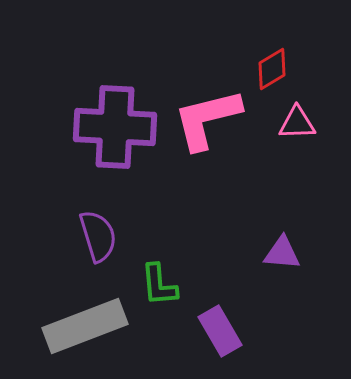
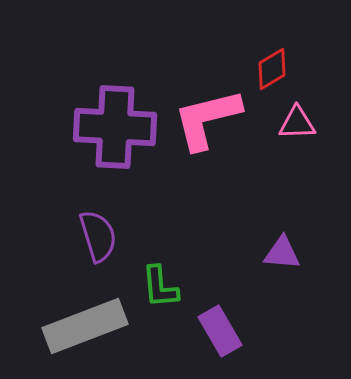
green L-shape: moved 1 px right, 2 px down
